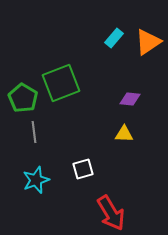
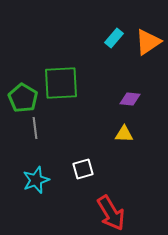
green square: rotated 18 degrees clockwise
gray line: moved 1 px right, 4 px up
